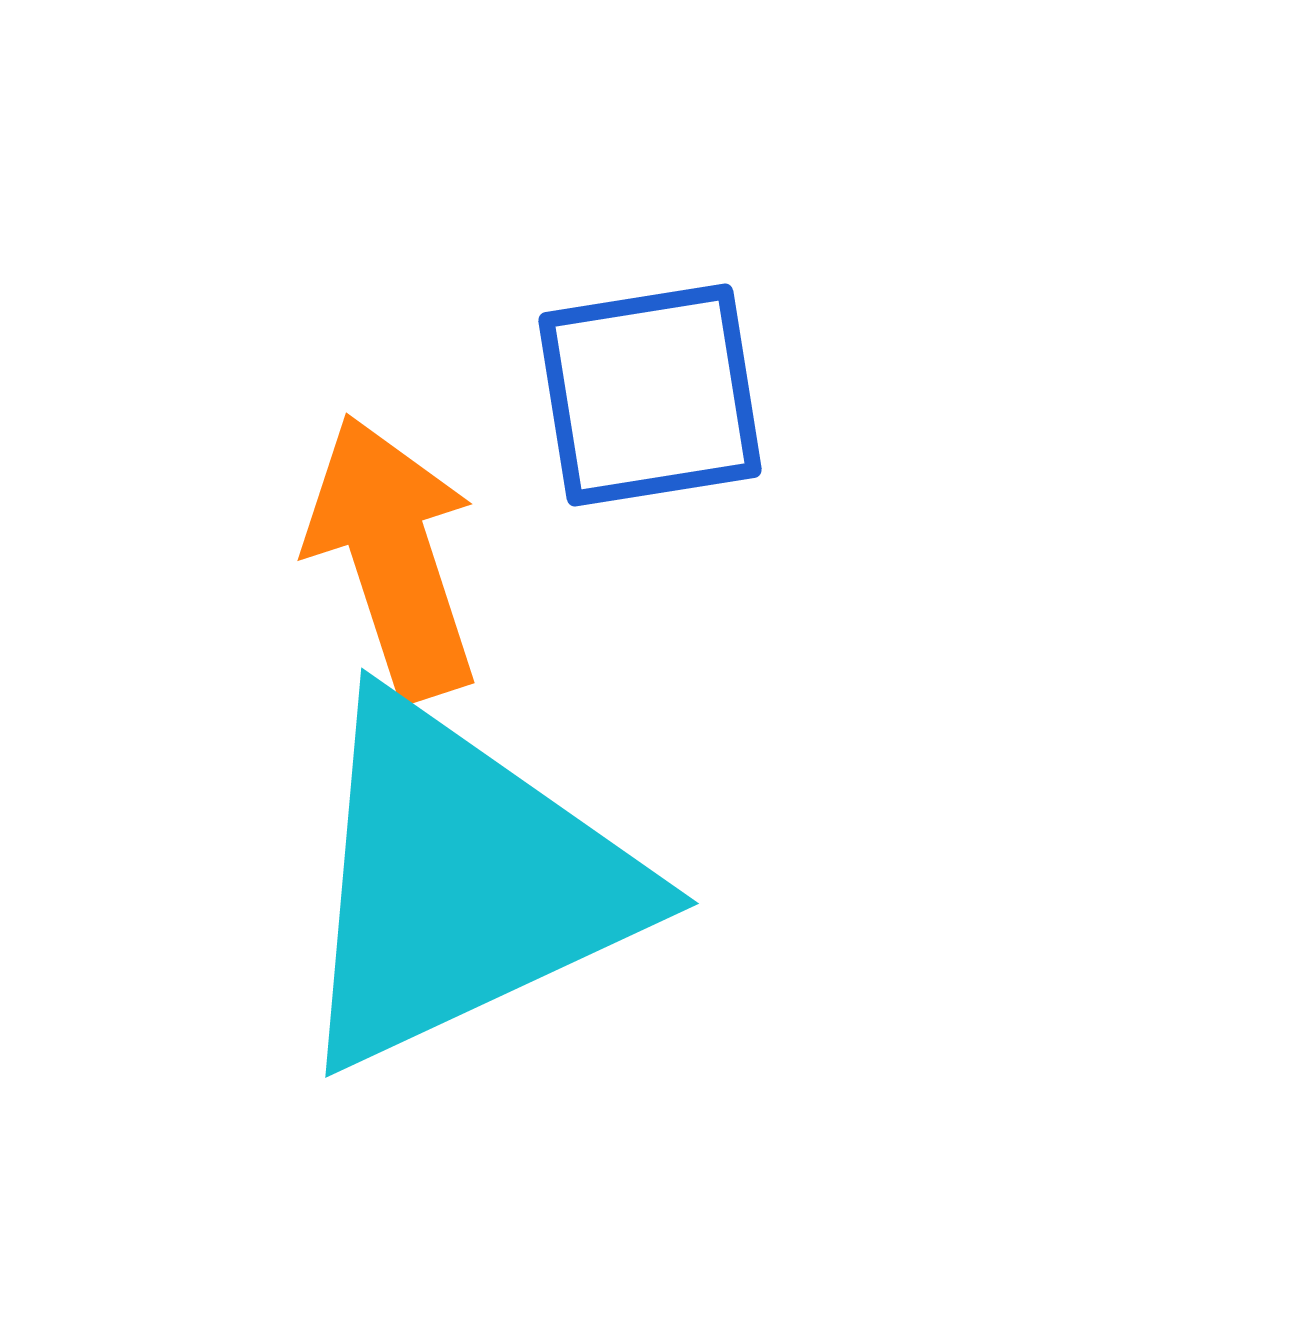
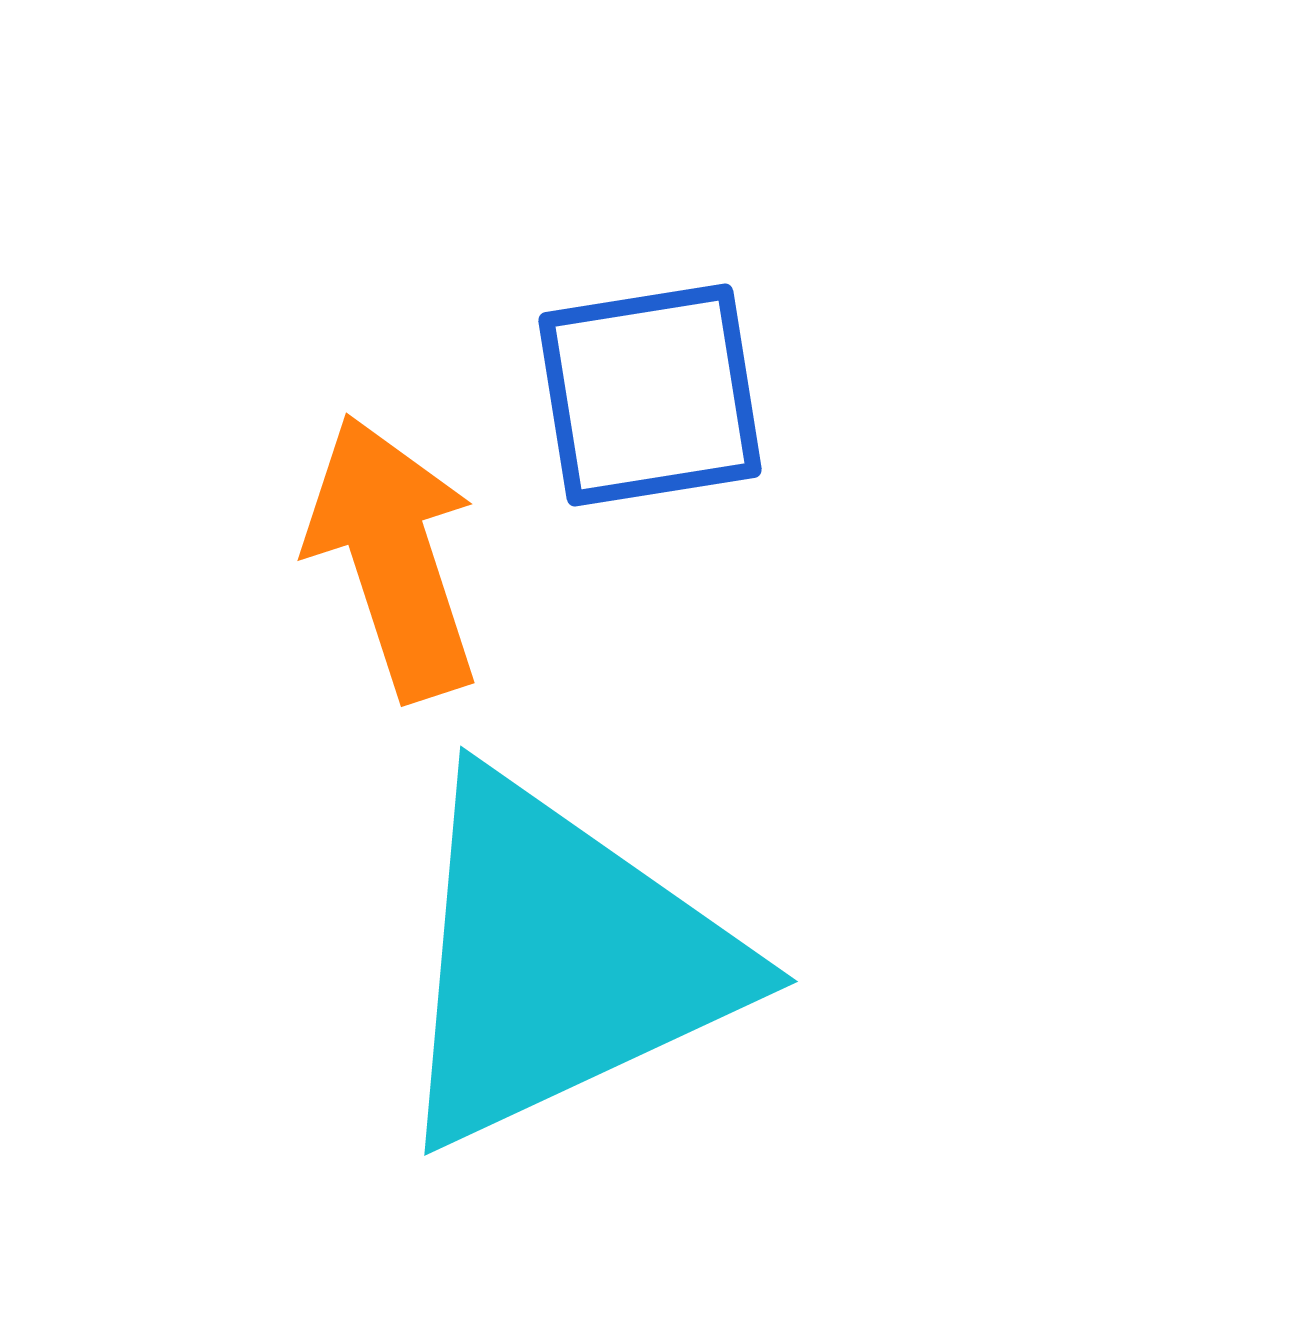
cyan triangle: moved 99 px right, 78 px down
